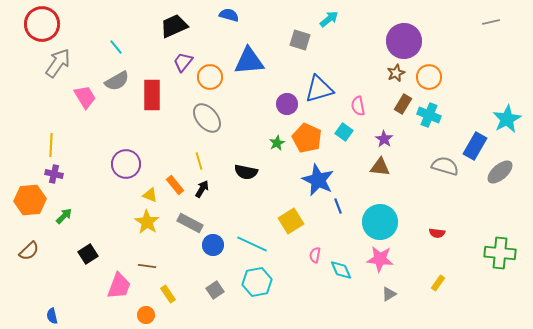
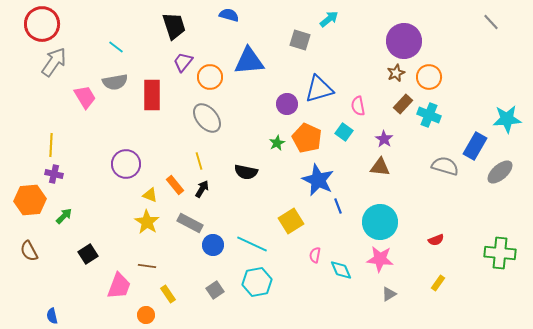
gray line at (491, 22): rotated 60 degrees clockwise
black trapezoid at (174, 26): rotated 96 degrees clockwise
cyan line at (116, 47): rotated 14 degrees counterclockwise
gray arrow at (58, 63): moved 4 px left, 1 px up
gray semicircle at (117, 81): moved 2 px left, 1 px down; rotated 20 degrees clockwise
brown rectangle at (403, 104): rotated 12 degrees clockwise
cyan star at (507, 119): rotated 24 degrees clockwise
red semicircle at (437, 233): moved 1 px left, 7 px down; rotated 28 degrees counterclockwise
brown semicircle at (29, 251): rotated 105 degrees clockwise
